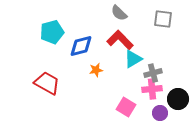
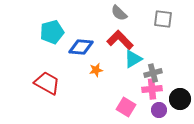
blue diamond: moved 1 px down; rotated 20 degrees clockwise
black circle: moved 2 px right
purple circle: moved 1 px left, 3 px up
